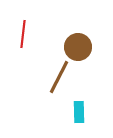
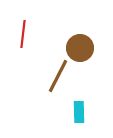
brown circle: moved 2 px right, 1 px down
brown line: moved 1 px left, 1 px up
